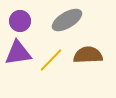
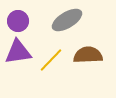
purple circle: moved 2 px left
purple triangle: moved 1 px up
